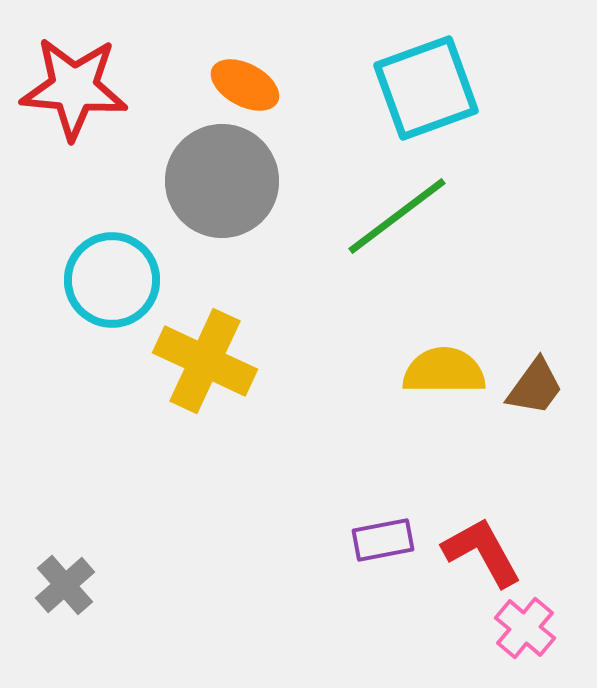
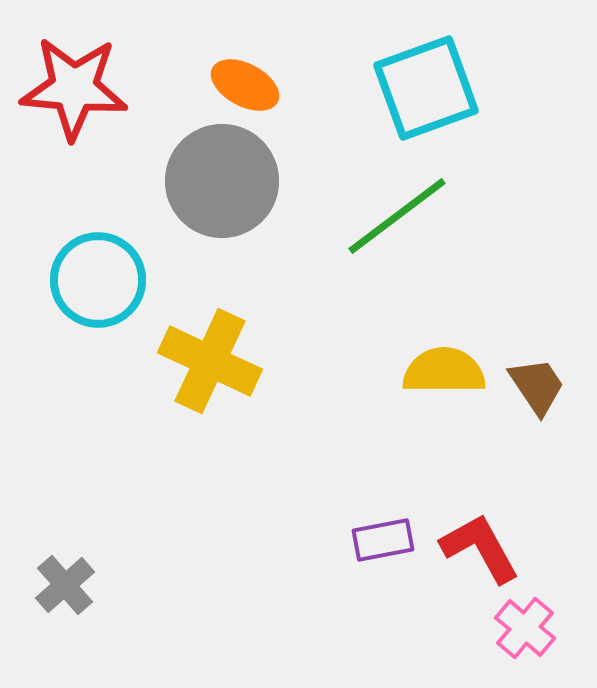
cyan circle: moved 14 px left
yellow cross: moved 5 px right
brown trapezoid: moved 2 px right, 1 px up; rotated 70 degrees counterclockwise
red L-shape: moved 2 px left, 4 px up
